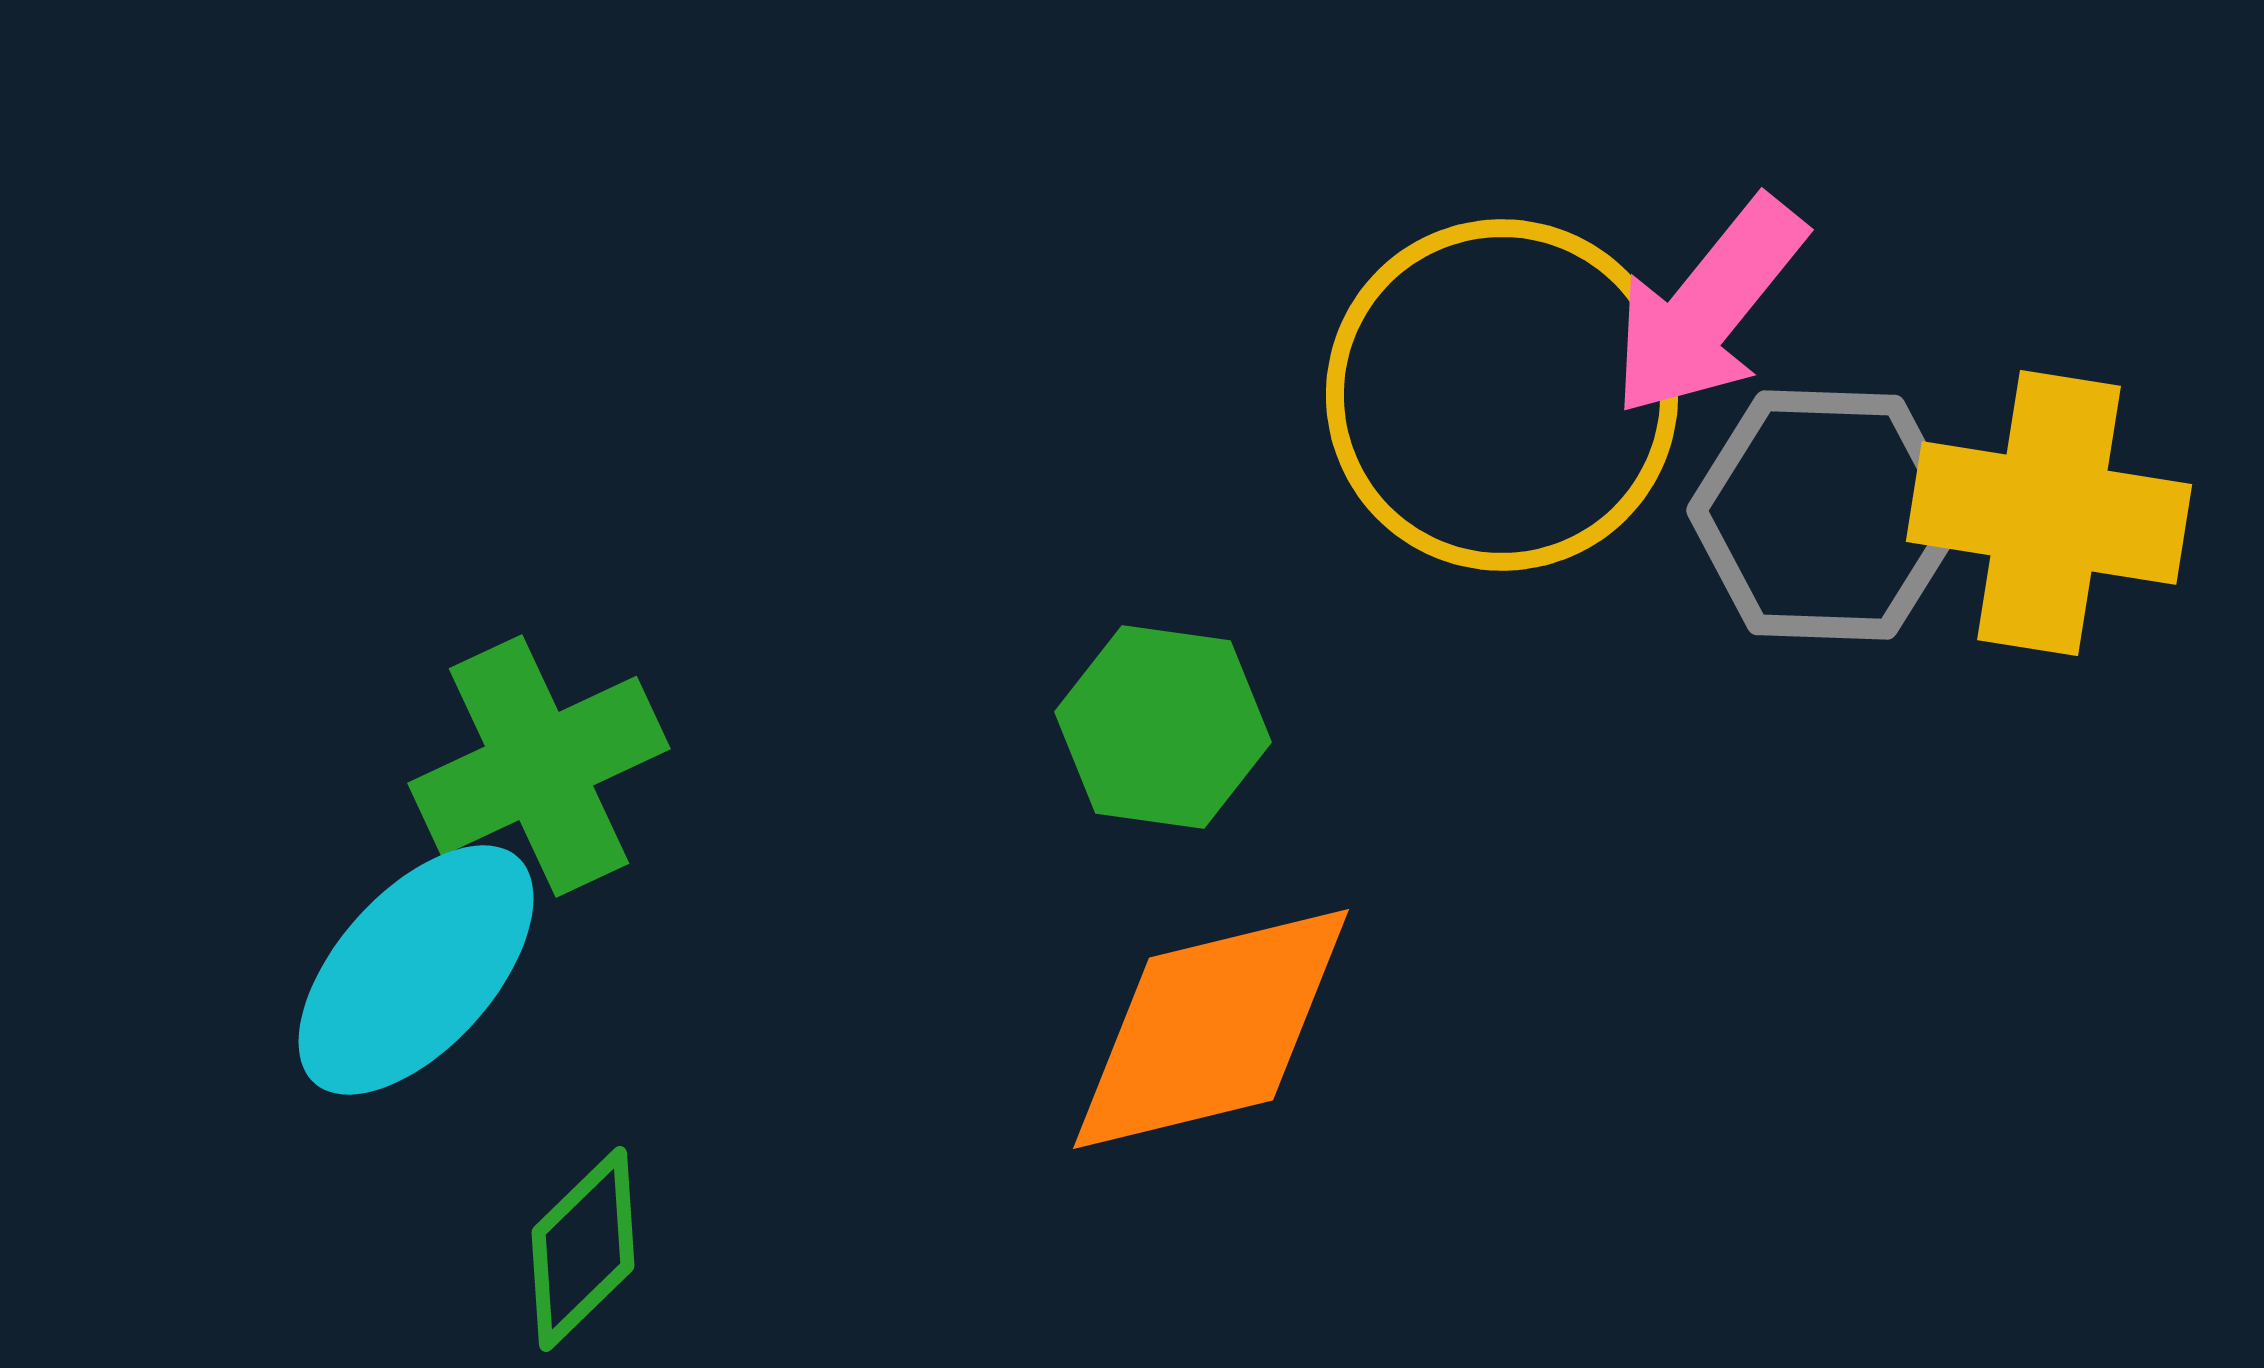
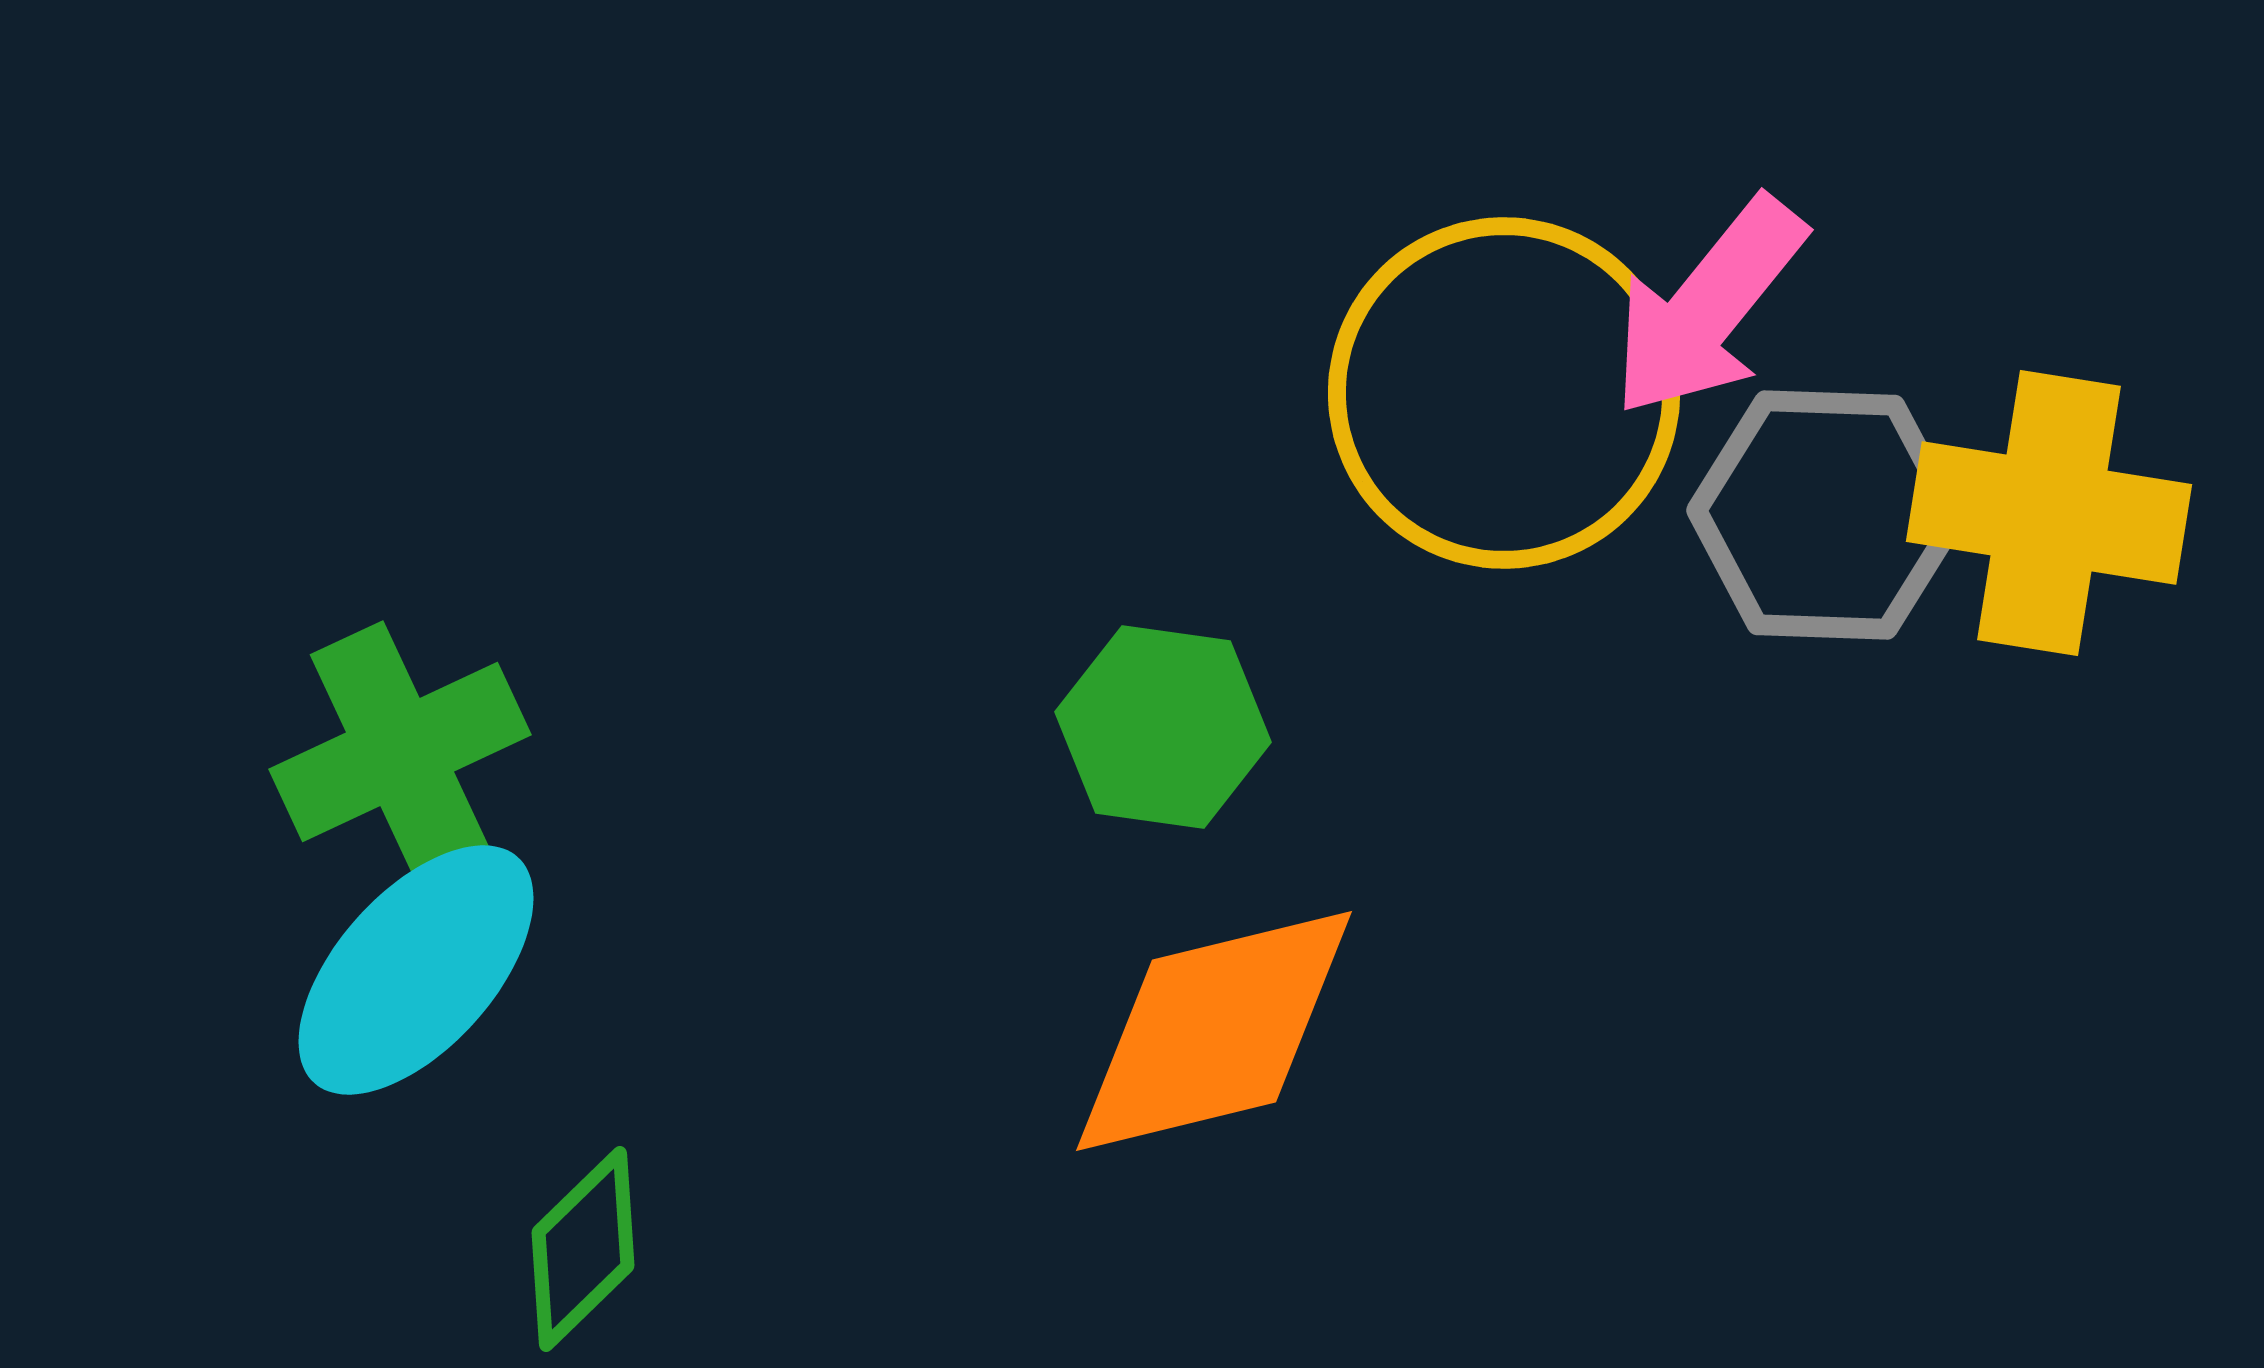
yellow circle: moved 2 px right, 2 px up
green cross: moved 139 px left, 14 px up
orange diamond: moved 3 px right, 2 px down
